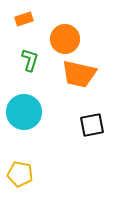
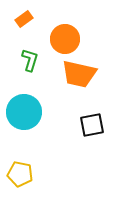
orange rectangle: rotated 18 degrees counterclockwise
